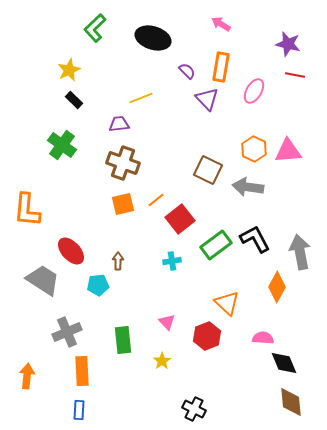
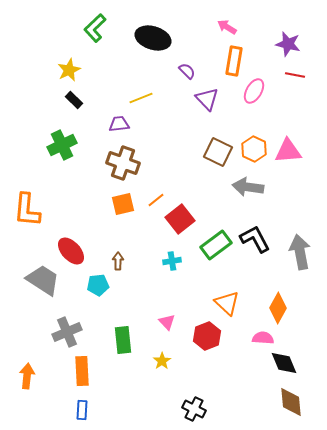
pink arrow at (221, 24): moved 6 px right, 3 px down
orange rectangle at (221, 67): moved 13 px right, 6 px up
green cross at (62, 145): rotated 28 degrees clockwise
brown square at (208, 170): moved 10 px right, 18 px up
orange diamond at (277, 287): moved 1 px right, 21 px down
blue rectangle at (79, 410): moved 3 px right
